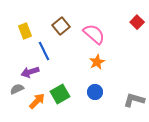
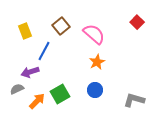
blue line: rotated 54 degrees clockwise
blue circle: moved 2 px up
